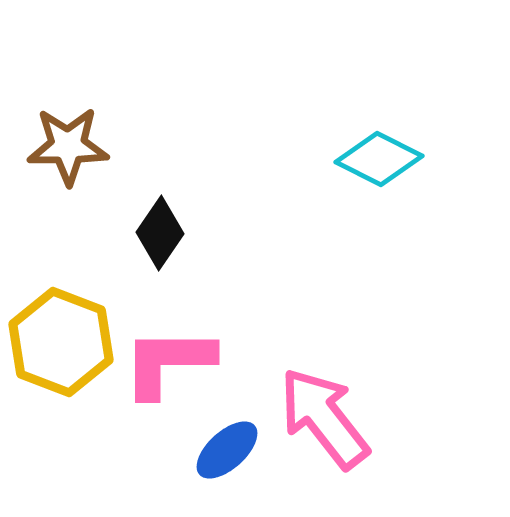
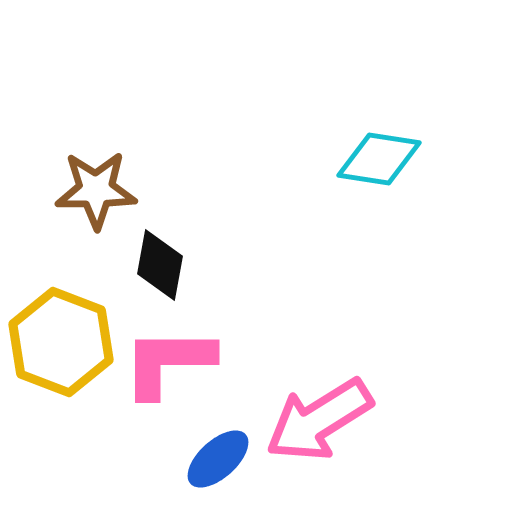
brown star: moved 28 px right, 44 px down
cyan diamond: rotated 18 degrees counterclockwise
black diamond: moved 32 px down; rotated 24 degrees counterclockwise
pink arrow: moved 5 px left, 2 px down; rotated 84 degrees counterclockwise
blue ellipse: moved 9 px left, 9 px down
